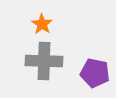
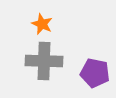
orange star: rotated 10 degrees counterclockwise
